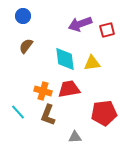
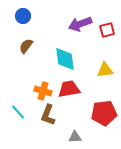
yellow triangle: moved 13 px right, 7 px down
